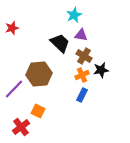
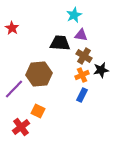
red star: rotated 24 degrees counterclockwise
black trapezoid: rotated 40 degrees counterclockwise
